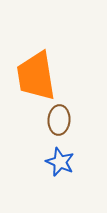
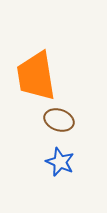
brown ellipse: rotated 76 degrees counterclockwise
